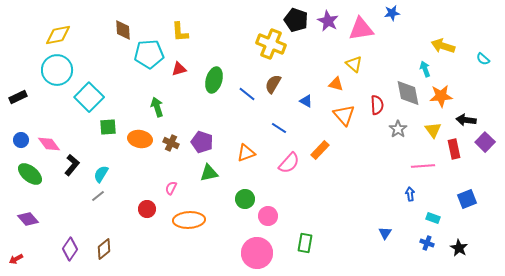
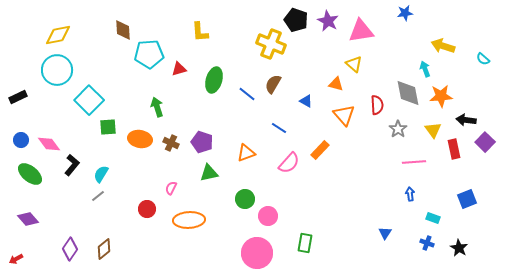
blue star at (392, 13): moved 13 px right
pink triangle at (361, 29): moved 2 px down
yellow L-shape at (180, 32): moved 20 px right
cyan square at (89, 97): moved 3 px down
pink line at (423, 166): moved 9 px left, 4 px up
